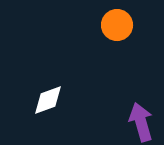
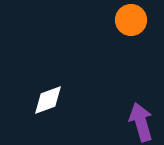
orange circle: moved 14 px right, 5 px up
